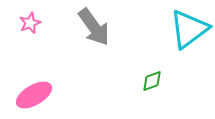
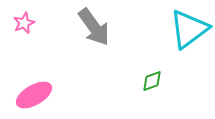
pink star: moved 6 px left
